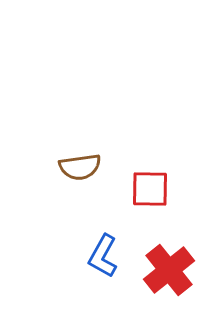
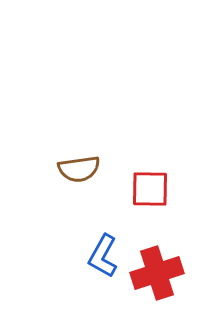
brown semicircle: moved 1 px left, 2 px down
red cross: moved 12 px left, 3 px down; rotated 21 degrees clockwise
